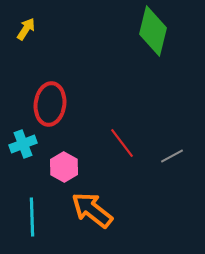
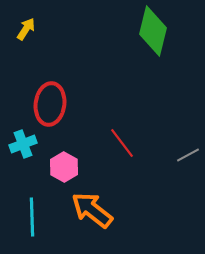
gray line: moved 16 px right, 1 px up
